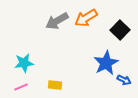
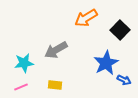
gray arrow: moved 1 px left, 29 px down
